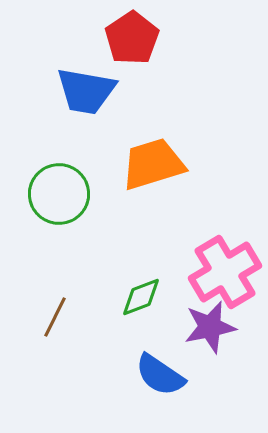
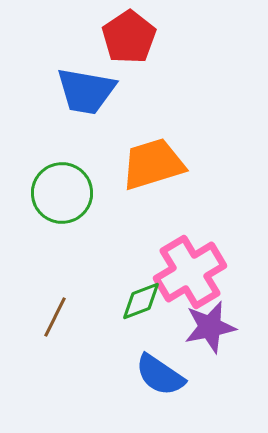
red pentagon: moved 3 px left, 1 px up
green circle: moved 3 px right, 1 px up
pink cross: moved 35 px left
green diamond: moved 4 px down
